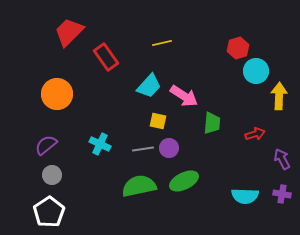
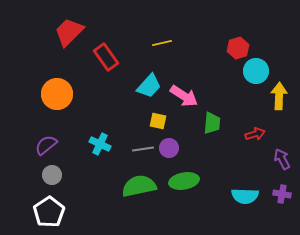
green ellipse: rotated 16 degrees clockwise
